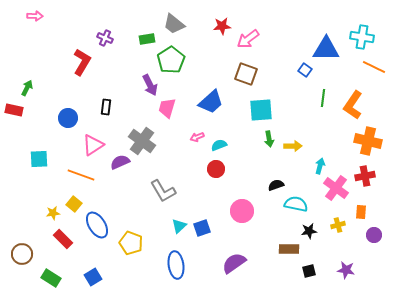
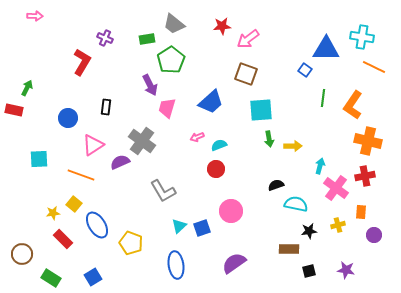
pink circle at (242, 211): moved 11 px left
